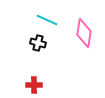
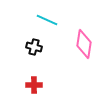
pink diamond: moved 11 px down
black cross: moved 4 px left, 4 px down
